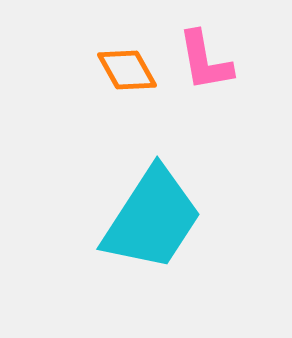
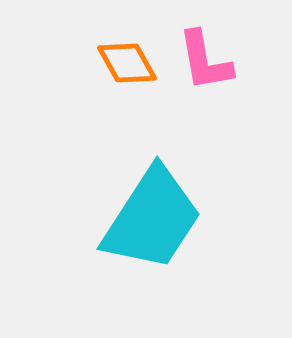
orange diamond: moved 7 px up
